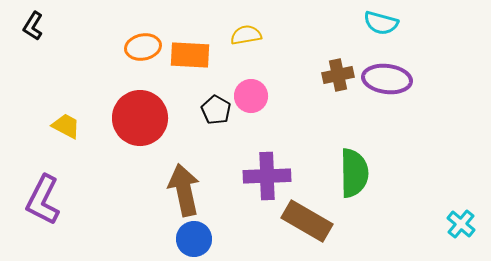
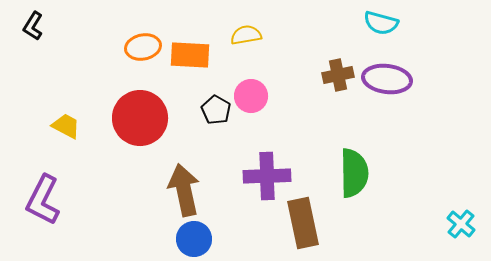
brown rectangle: moved 4 px left, 2 px down; rotated 48 degrees clockwise
